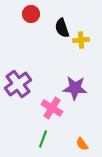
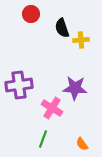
purple cross: moved 1 px right, 1 px down; rotated 28 degrees clockwise
